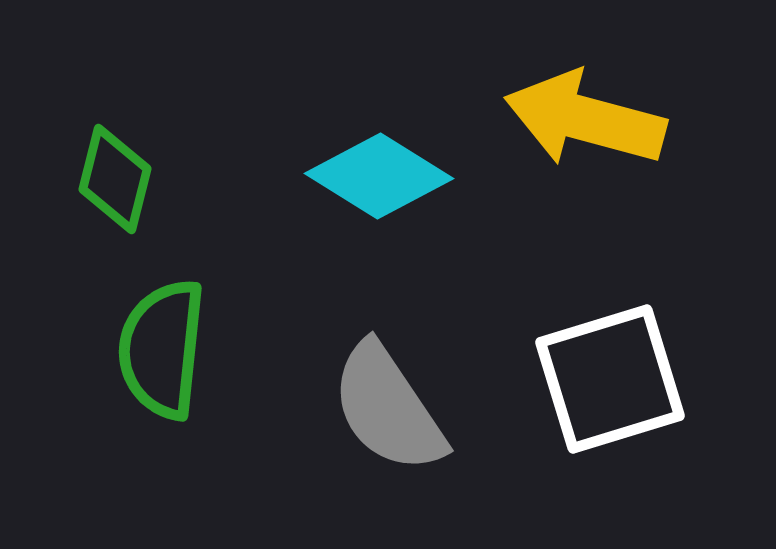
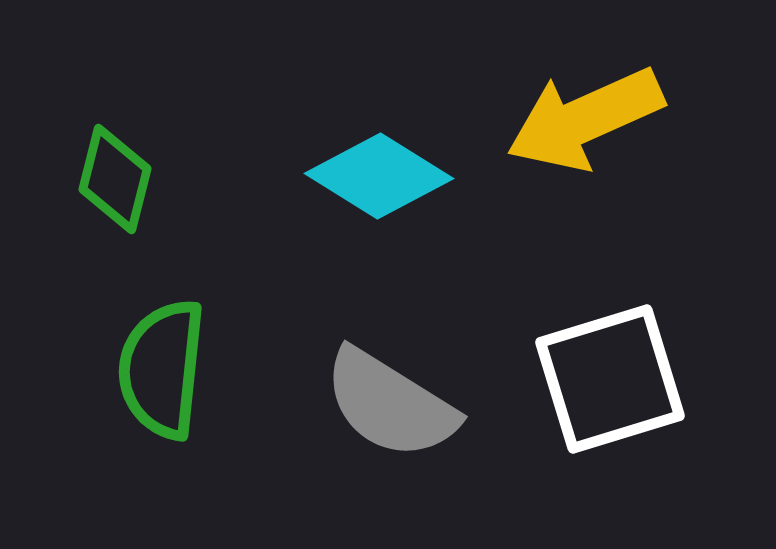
yellow arrow: rotated 39 degrees counterclockwise
green semicircle: moved 20 px down
gray semicircle: moved 2 px right, 4 px up; rotated 24 degrees counterclockwise
